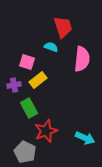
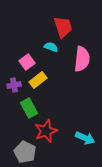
pink square: rotated 35 degrees clockwise
